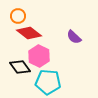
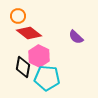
purple semicircle: moved 2 px right
black diamond: moved 3 px right; rotated 45 degrees clockwise
cyan pentagon: moved 1 px left, 4 px up
